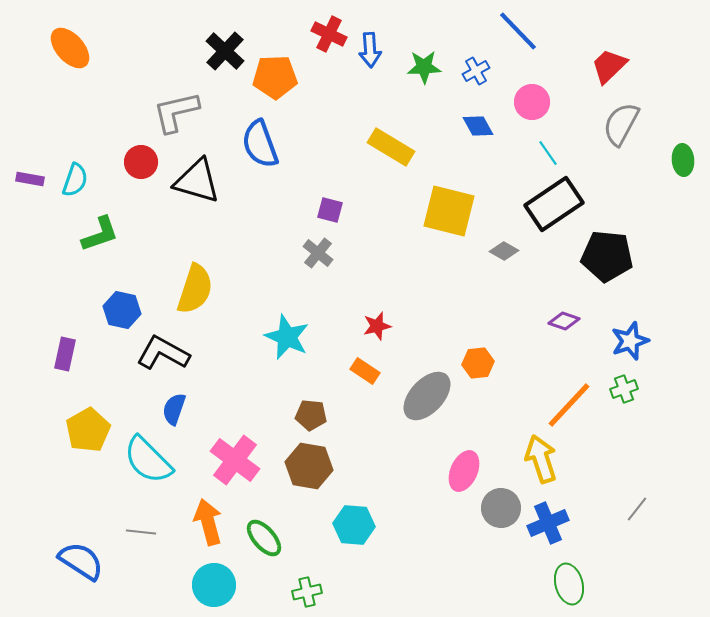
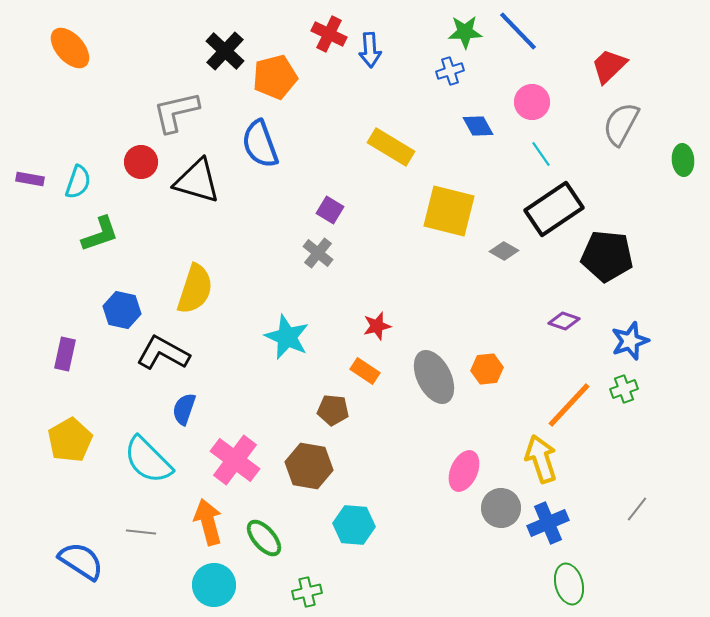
green star at (424, 67): moved 41 px right, 35 px up
blue cross at (476, 71): moved 26 px left; rotated 12 degrees clockwise
orange pentagon at (275, 77): rotated 12 degrees counterclockwise
cyan line at (548, 153): moved 7 px left, 1 px down
cyan semicircle at (75, 180): moved 3 px right, 2 px down
black rectangle at (554, 204): moved 5 px down
purple square at (330, 210): rotated 16 degrees clockwise
orange hexagon at (478, 363): moved 9 px right, 6 px down
gray ellipse at (427, 396): moved 7 px right, 19 px up; rotated 70 degrees counterclockwise
blue semicircle at (174, 409): moved 10 px right
brown pentagon at (311, 415): moved 22 px right, 5 px up
yellow pentagon at (88, 430): moved 18 px left, 10 px down
